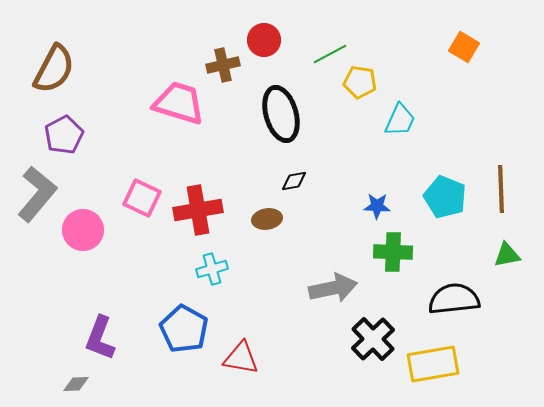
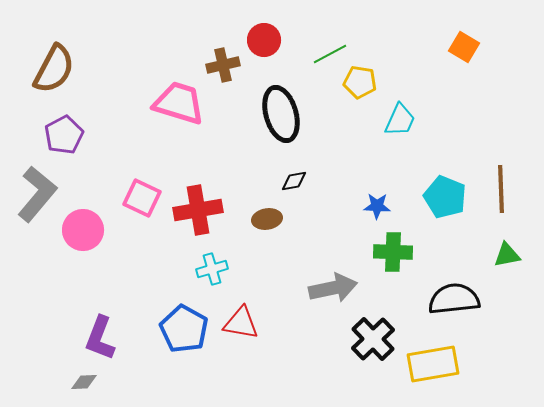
red triangle: moved 35 px up
gray diamond: moved 8 px right, 2 px up
